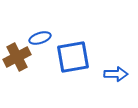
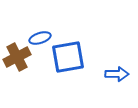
blue square: moved 5 px left
blue arrow: moved 1 px right
